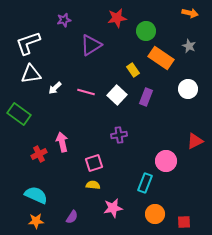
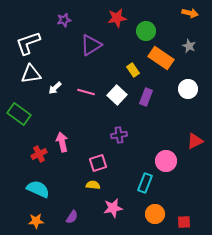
pink square: moved 4 px right
cyan semicircle: moved 2 px right, 6 px up
